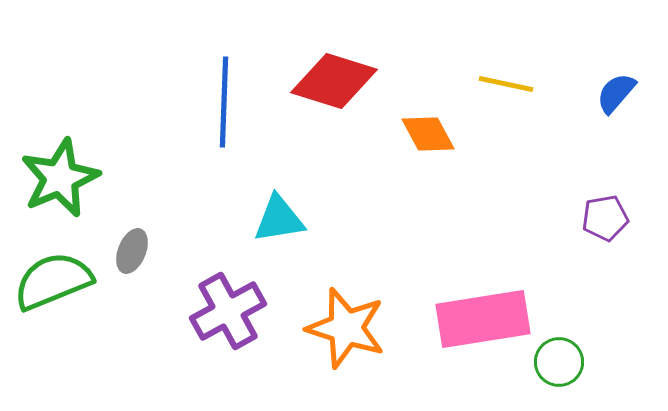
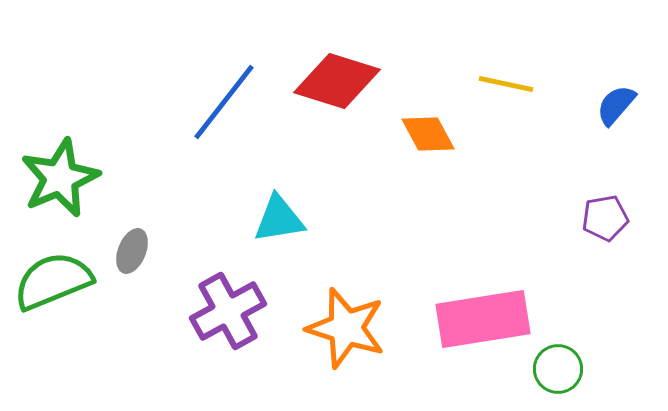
red diamond: moved 3 px right
blue semicircle: moved 12 px down
blue line: rotated 36 degrees clockwise
green circle: moved 1 px left, 7 px down
